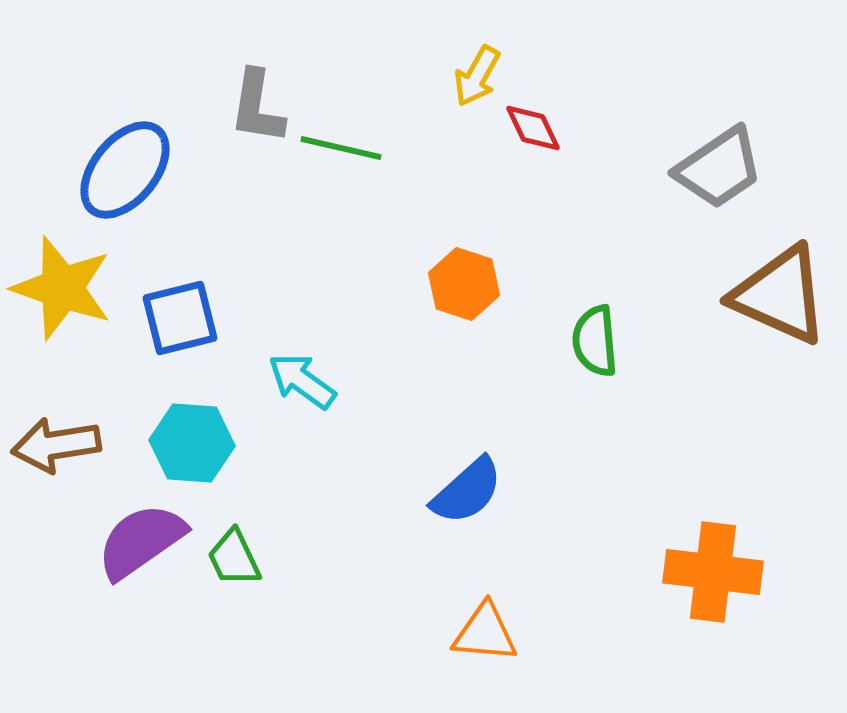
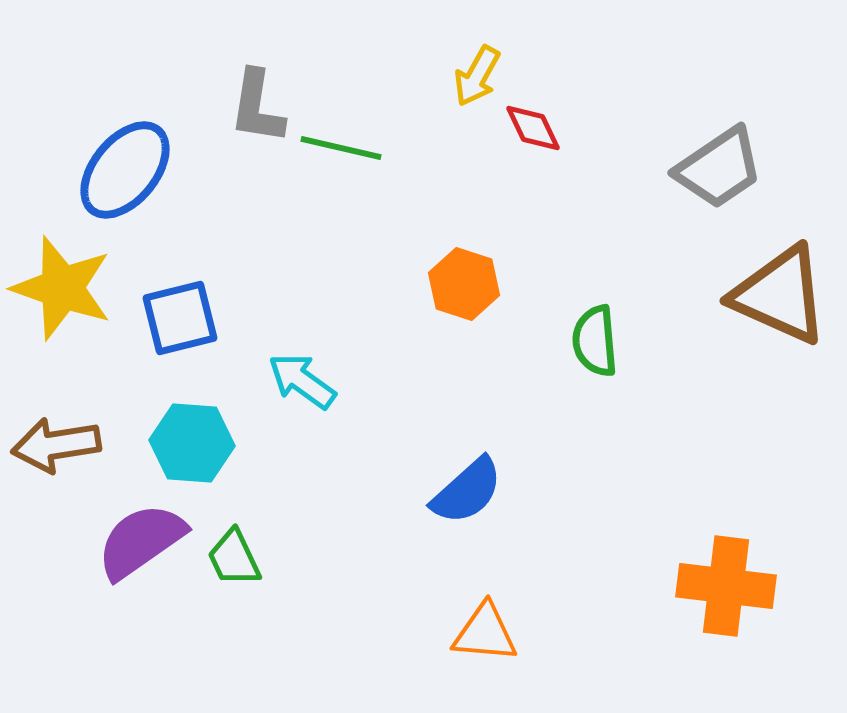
orange cross: moved 13 px right, 14 px down
